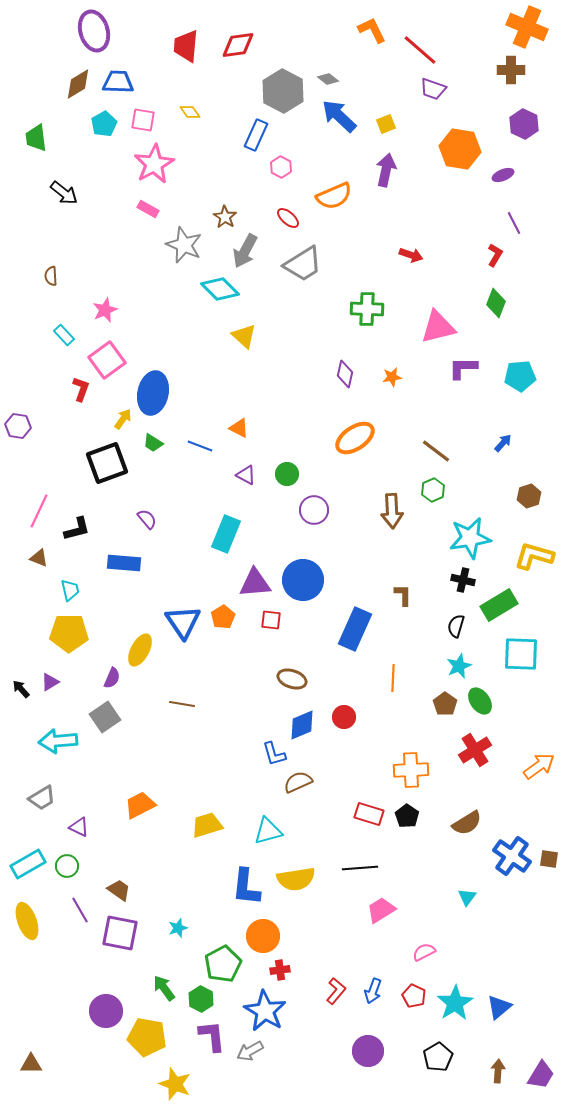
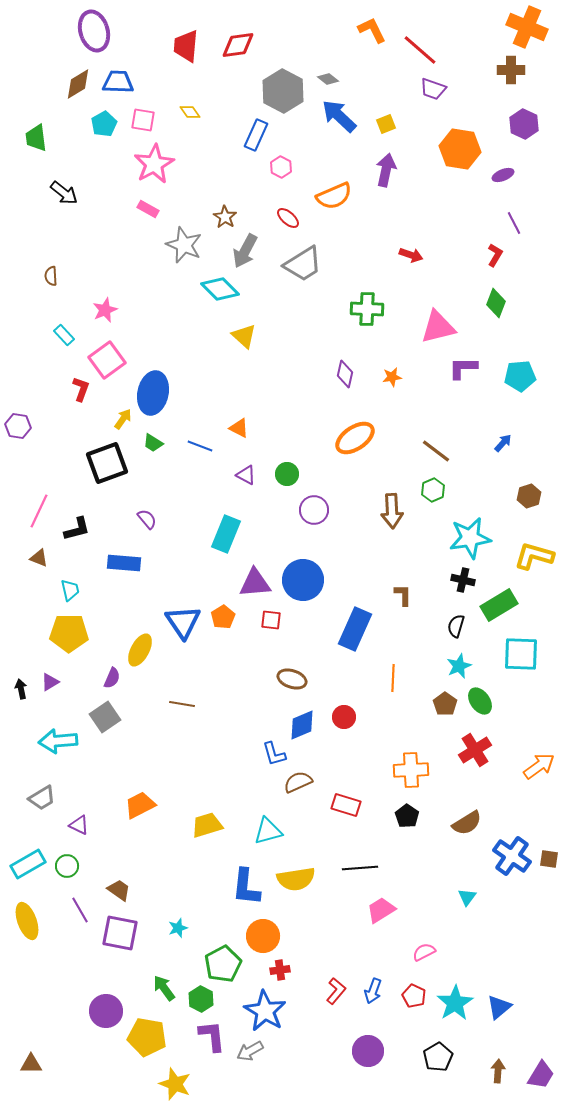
black arrow at (21, 689): rotated 30 degrees clockwise
red rectangle at (369, 814): moved 23 px left, 9 px up
purple triangle at (79, 827): moved 2 px up
